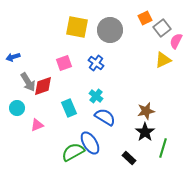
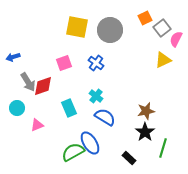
pink semicircle: moved 2 px up
